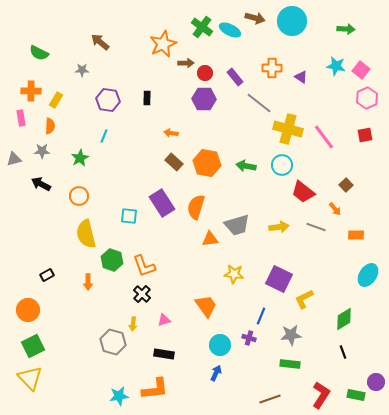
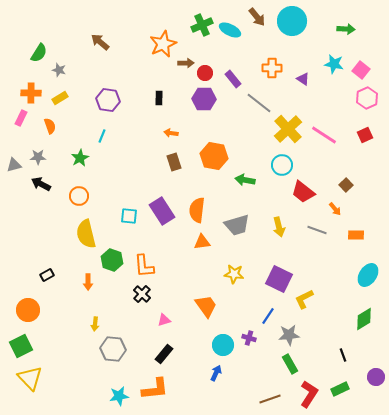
brown arrow at (255, 18): moved 2 px right, 1 px up; rotated 36 degrees clockwise
green cross at (202, 27): moved 2 px up; rotated 30 degrees clockwise
green semicircle at (39, 53): rotated 84 degrees counterclockwise
cyan star at (336, 66): moved 2 px left, 2 px up
gray star at (82, 70): moved 23 px left; rotated 16 degrees clockwise
purple rectangle at (235, 77): moved 2 px left, 2 px down
purple triangle at (301, 77): moved 2 px right, 2 px down
orange cross at (31, 91): moved 2 px down
black rectangle at (147, 98): moved 12 px right
yellow rectangle at (56, 100): moved 4 px right, 2 px up; rotated 28 degrees clockwise
pink rectangle at (21, 118): rotated 35 degrees clockwise
orange semicircle at (50, 126): rotated 21 degrees counterclockwise
yellow cross at (288, 129): rotated 32 degrees clockwise
red square at (365, 135): rotated 14 degrees counterclockwise
cyan line at (104, 136): moved 2 px left
pink line at (324, 137): moved 2 px up; rotated 20 degrees counterclockwise
gray star at (42, 151): moved 4 px left, 6 px down
gray triangle at (14, 159): moved 6 px down
brown rectangle at (174, 162): rotated 30 degrees clockwise
orange hexagon at (207, 163): moved 7 px right, 7 px up
green arrow at (246, 166): moved 1 px left, 14 px down
purple rectangle at (162, 203): moved 8 px down
orange semicircle at (196, 207): moved 1 px right, 3 px down; rotated 10 degrees counterclockwise
yellow arrow at (279, 227): rotated 84 degrees clockwise
gray line at (316, 227): moved 1 px right, 3 px down
orange triangle at (210, 239): moved 8 px left, 3 px down
orange L-shape at (144, 266): rotated 15 degrees clockwise
blue line at (261, 316): moved 7 px right; rotated 12 degrees clockwise
green diamond at (344, 319): moved 20 px right
yellow arrow at (133, 324): moved 38 px left
gray star at (291, 335): moved 2 px left
gray hexagon at (113, 342): moved 7 px down; rotated 10 degrees counterclockwise
cyan circle at (220, 345): moved 3 px right
green square at (33, 346): moved 12 px left
black line at (343, 352): moved 3 px down
black rectangle at (164, 354): rotated 60 degrees counterclockwise
green rectangle at (290, 364): rotated 54 degrees clockwise
purple circle at (376, 382): moved 5 px up
red L-shape at (321, 395): moved 12 px left, 1 px up
green rectangle at (356, 395): moved 16 px left, 6 px up; rotated 36 degrees counterclockwise
